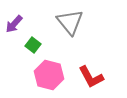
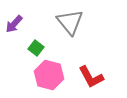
green square: moved 3 px right, 3 px down
